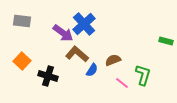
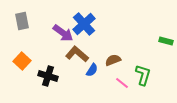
gray rectangle: rotated 72 degrees clockwise
